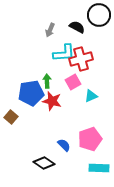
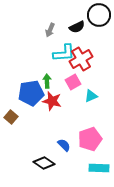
black semicircle: rotated 126 degrees clockwise
red cross: rotated 15 degrees counterclockwise
